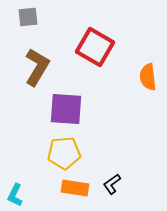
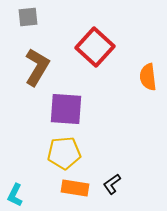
red square: rotated 12 degrees clockwise
